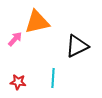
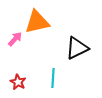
black triangle: moved 2 px down
red star: rotated 21 degrees clockwise
